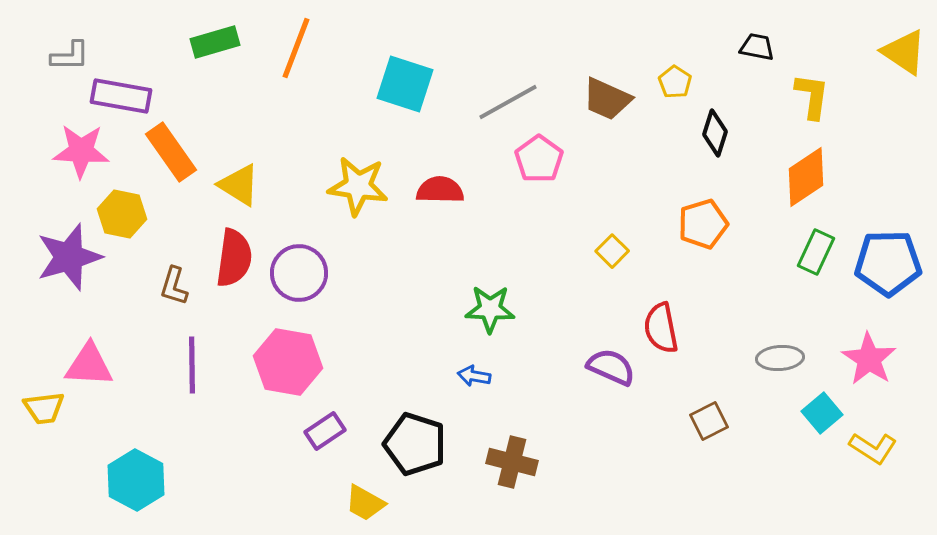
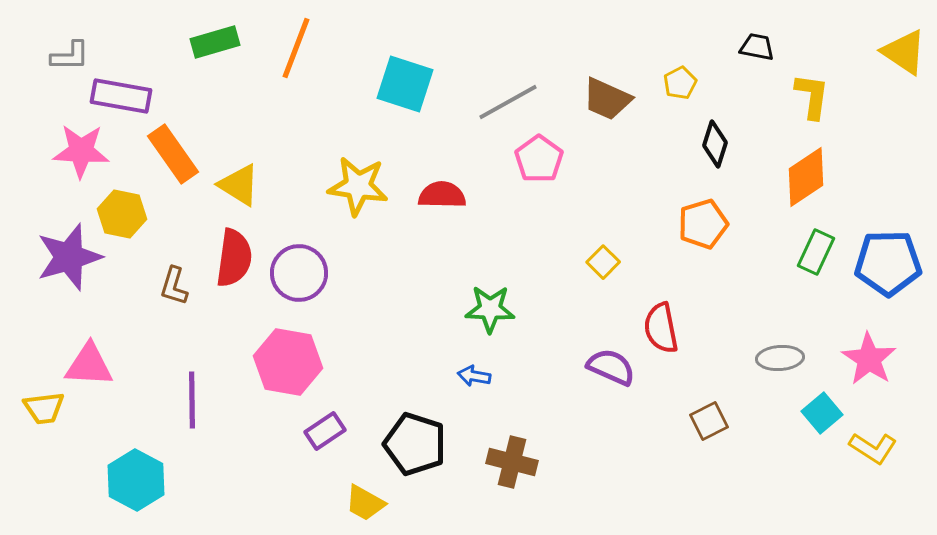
yellow pentagon at (675, 82): moved 5 px right, 1 px down; rotated 12 degrees clockwise
black diamond at (715, 133): moved 11 px down
orange rectangle at (171, 152): moved 2 px right, 2 px down
red semicircle at (440, 190): moved 2 px right, 5 px down
yellow square at (612, 251): moved 9 px left, 11 px down
purple line at (192, 365): moved 35 px down
